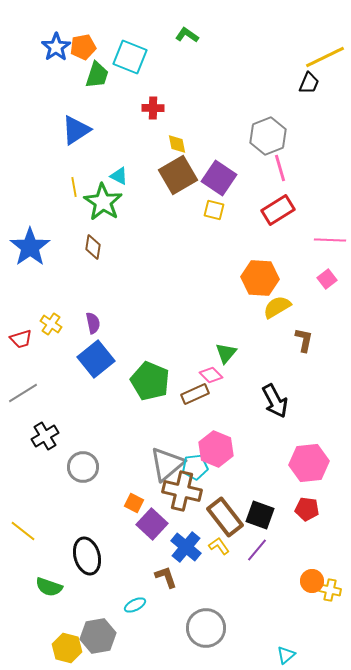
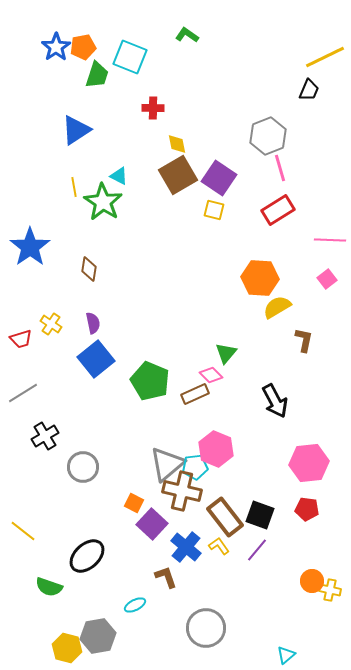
black trapezoid at (309, 83): moved 7 px down
brown diamond at (93, 247): moved 4 px left, 22 px down
black ellipse at (87, 556): rotated 63 degrees clockwise
